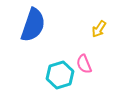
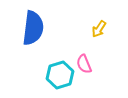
blue semicircle: moved 3 px down; rotated 12 degrees counterclockwise
